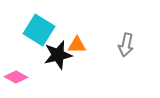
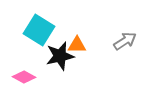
gray arrow: moved 1 px left, 4 px up; rotated 135 degrees counterclockwise
black star: moved 2 px right, 1 px down
pink diamond: moved 8 px right
